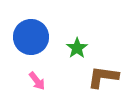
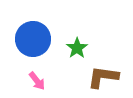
blue circle: moved 2 px right, 2 px down
